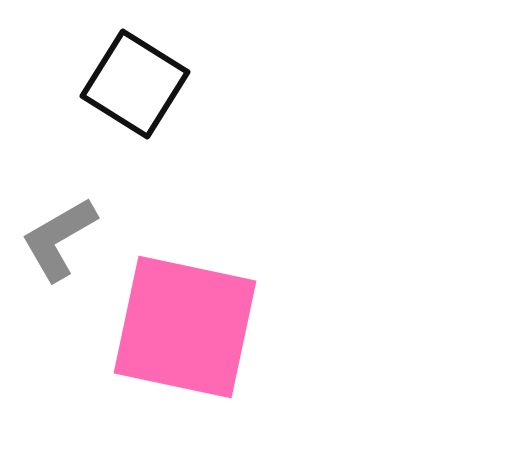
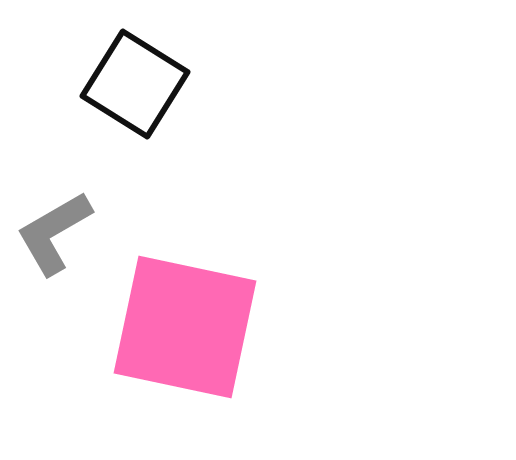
gray L-shape: moved 5 px left, 6 px up
